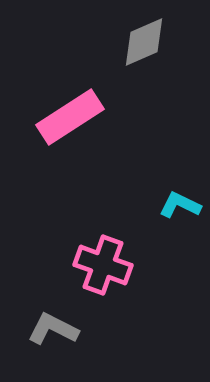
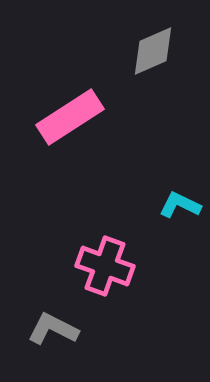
gray diamond: moved 9 px right, 9 px down
pink cross: moved 2 px right, 1 px down
